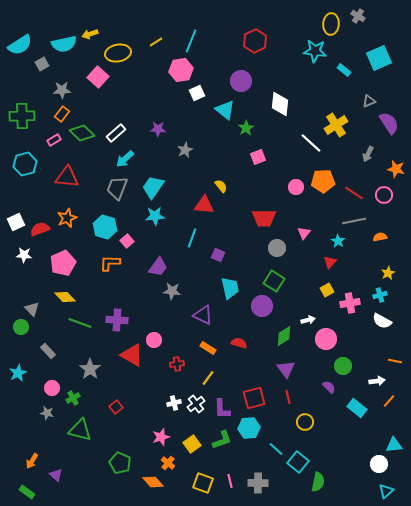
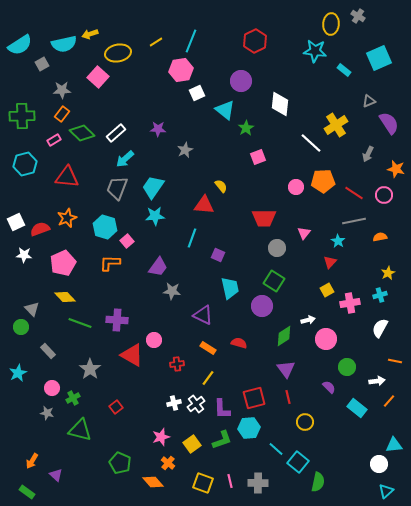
white semicircle at (382, 321): moved 2 px left, 7 px down; rotated 90 degrees clockwise
green circle at (343, 366): moved 4 px right, 1 px down
